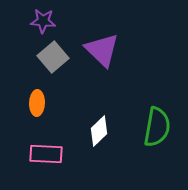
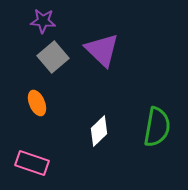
orange ellipse: rotated 25 degrees counterclockwise
pink rectangle: moved 14 px left, 9 px down; rotated 16 degrees clockwise
